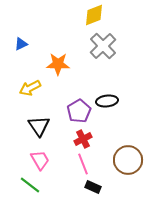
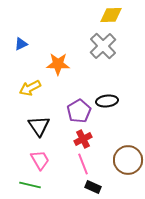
yellow diamond: moved 17 px right; rotated 20 degrees clockwise
green line: rotated 25 degrees counterclockwise
